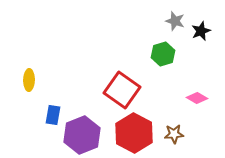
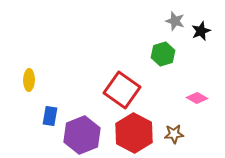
blue rectangle: moved 3 px left, 1 px down
